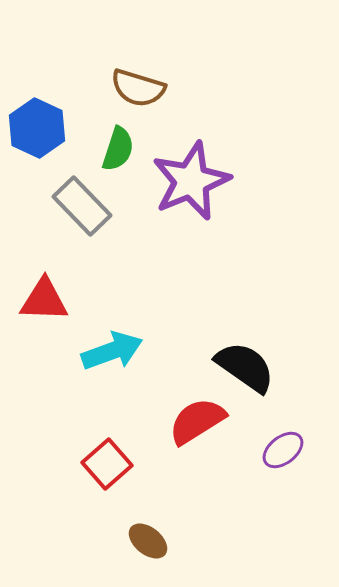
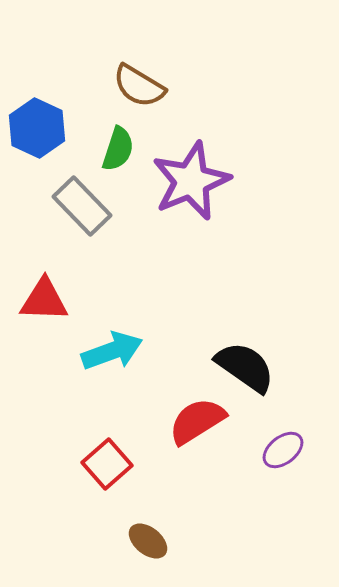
brown semicircle: moved 1 px right, 2 px up; rotated 14 degrees clockwise
